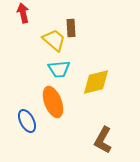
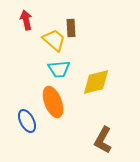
red arrow: moved 3 px right, 7 px down
